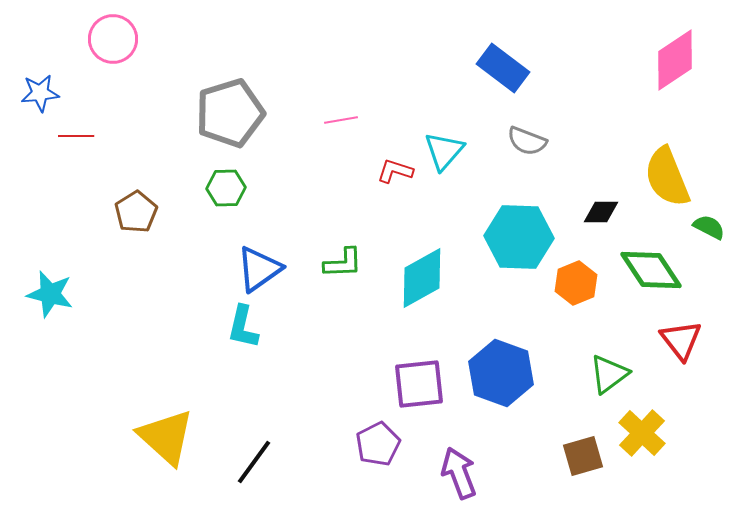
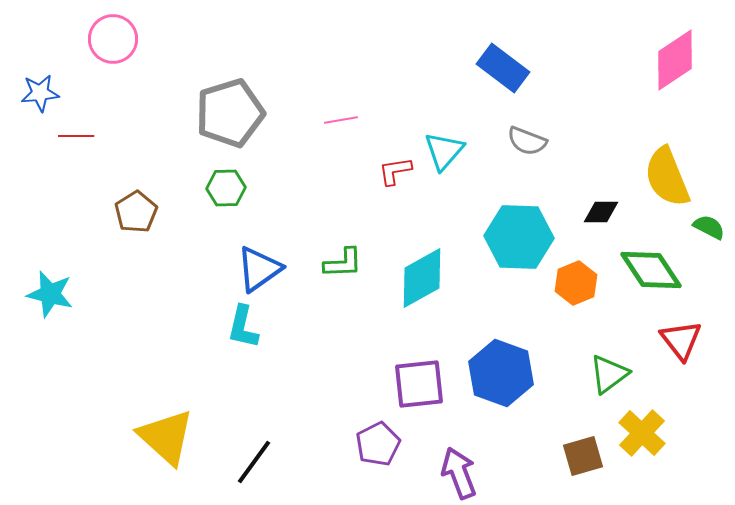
red L-shape: rotated 27 degrees counterclockwise
